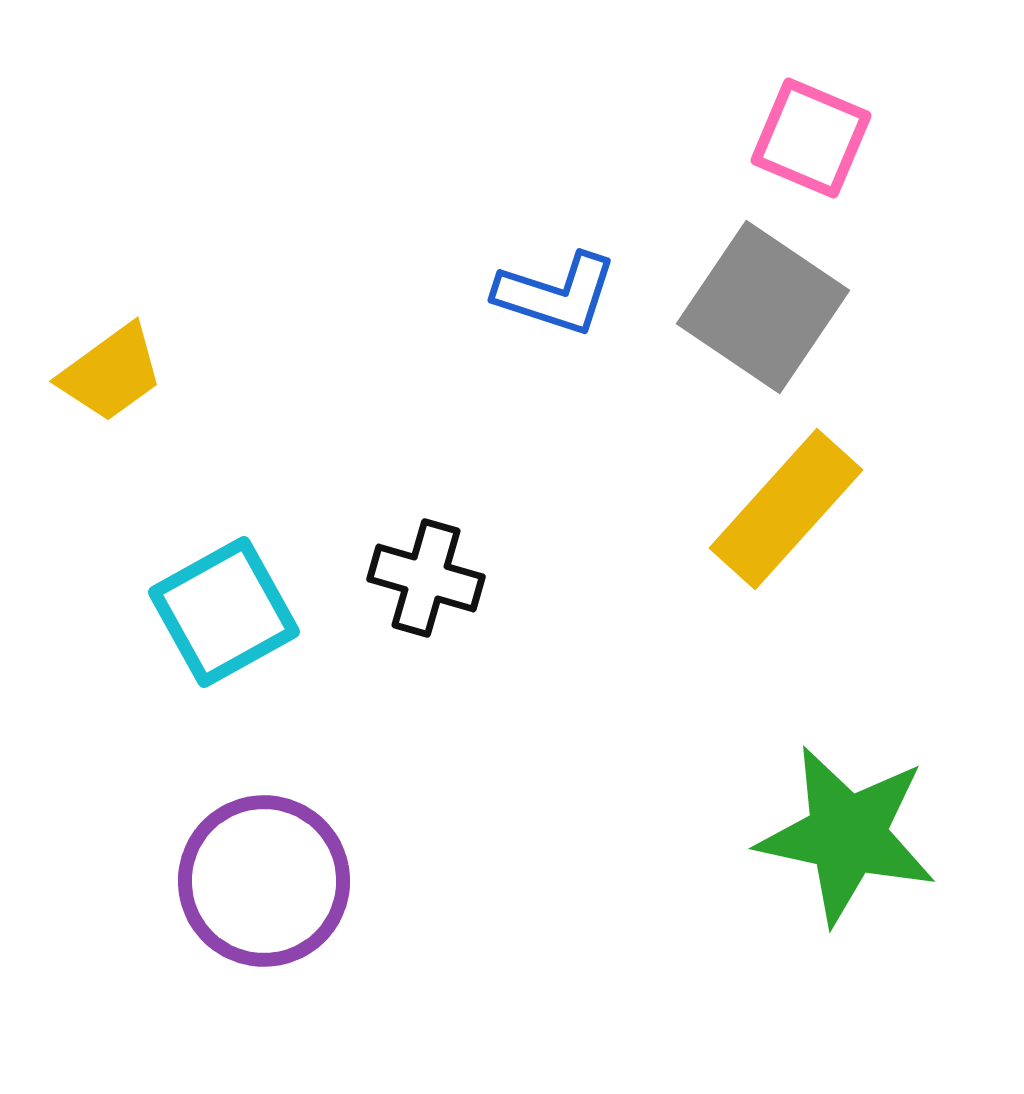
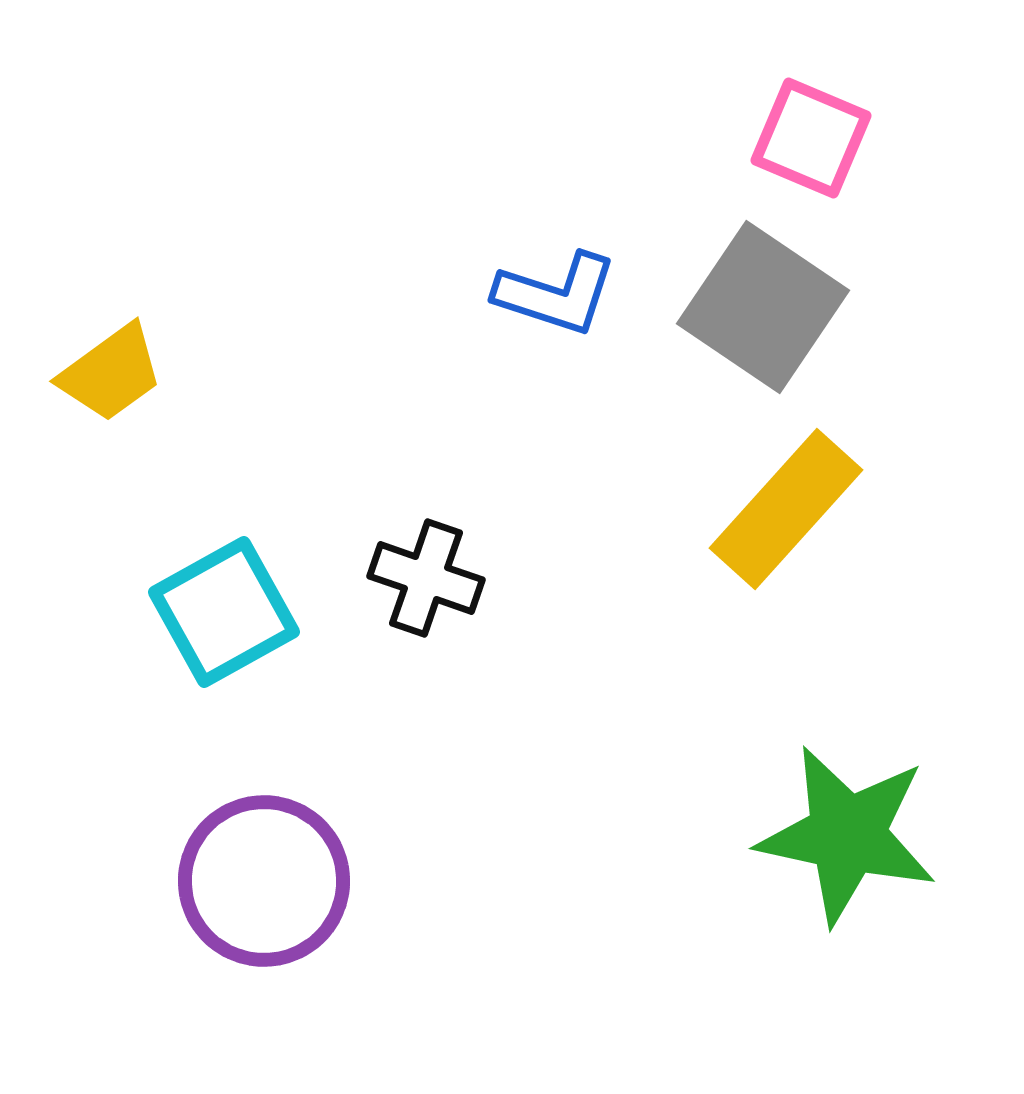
black cross: rotated 3 degrees clockwise
